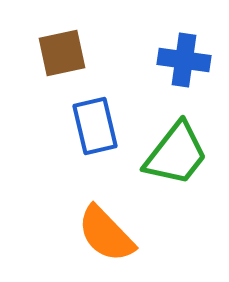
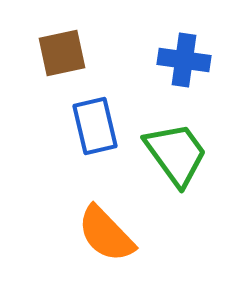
green trapezoid: rotated 74 degrees counterclockwise
